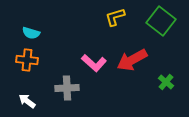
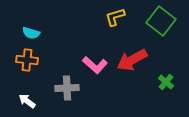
pink L-shape: moved 1 px right, 2 px down
